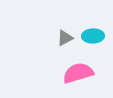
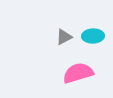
gray triangle: moved 1 px left, 1 px up
